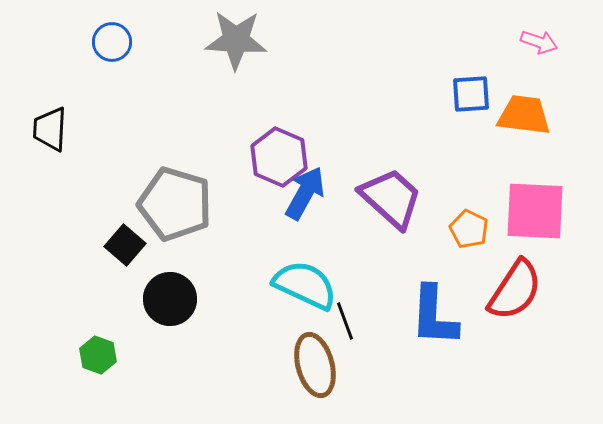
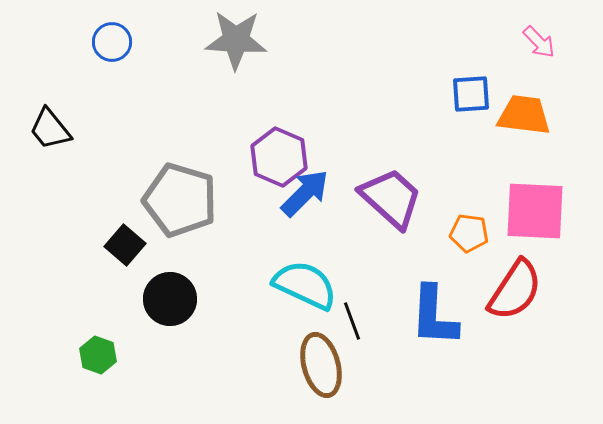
pink arrow: rotated 27 degrees clockwise
black trapezoid: rotated 42 degrees counterclockwise
blue arrow: rotated 16 degrees clockwise
gray pentagon: moved 5 px right, 4 px up
orange pentagon: moved 4 px down; rotated 18 degrees counterclockwise
black line: moved 7 px right
brown ellipse: moved 6 px right
